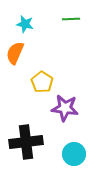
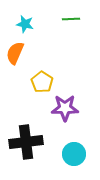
purple star: rotated 8 degrees counterclockwise
